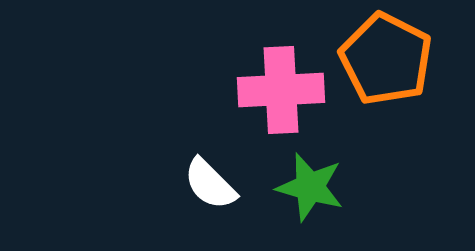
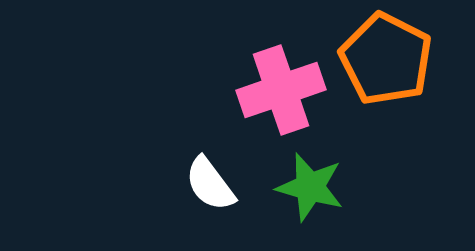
pink cross: rotated 16 degrees counterclockwise
white semicircle: rotated 8 degrees clockwise
